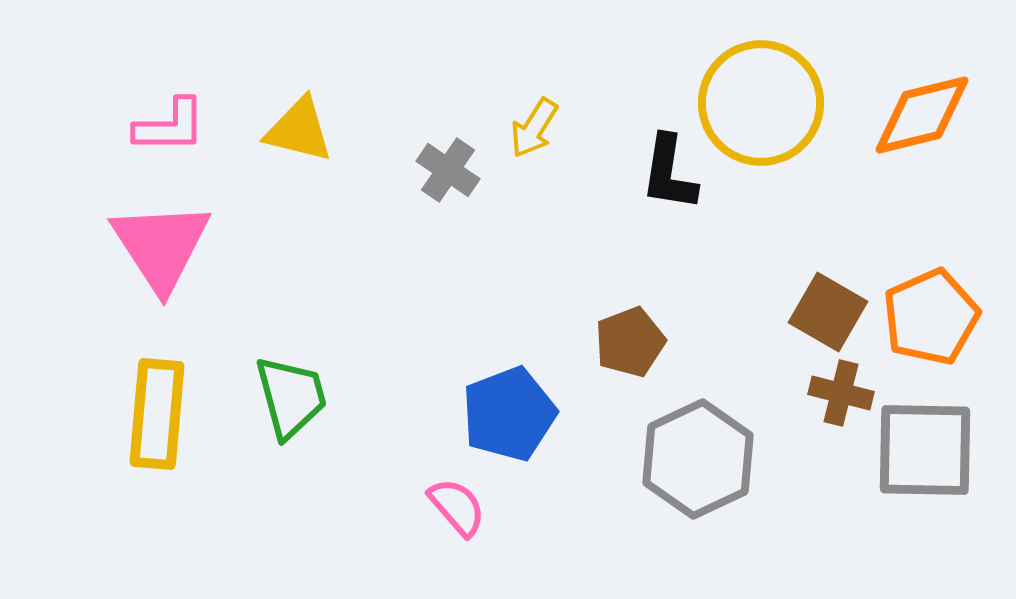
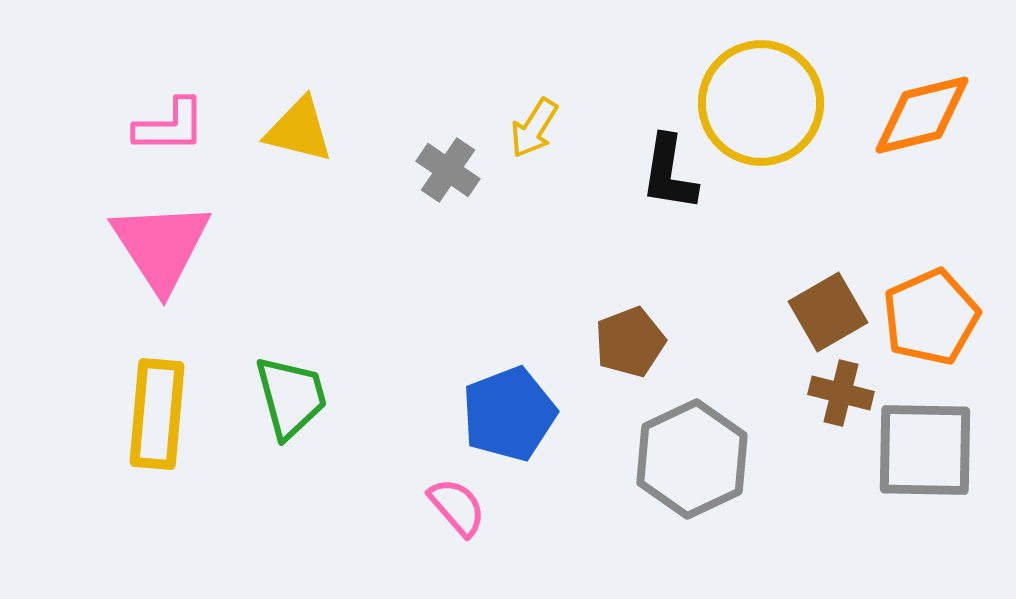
brown square: rotated 30 degrees clockwise
gray hexagon: moved 6 px left
